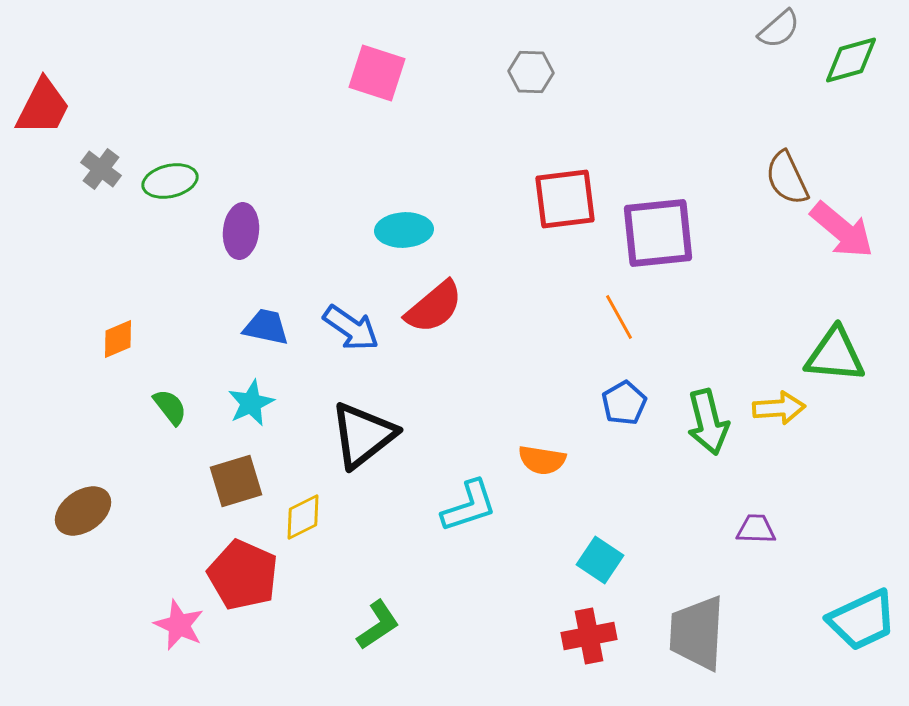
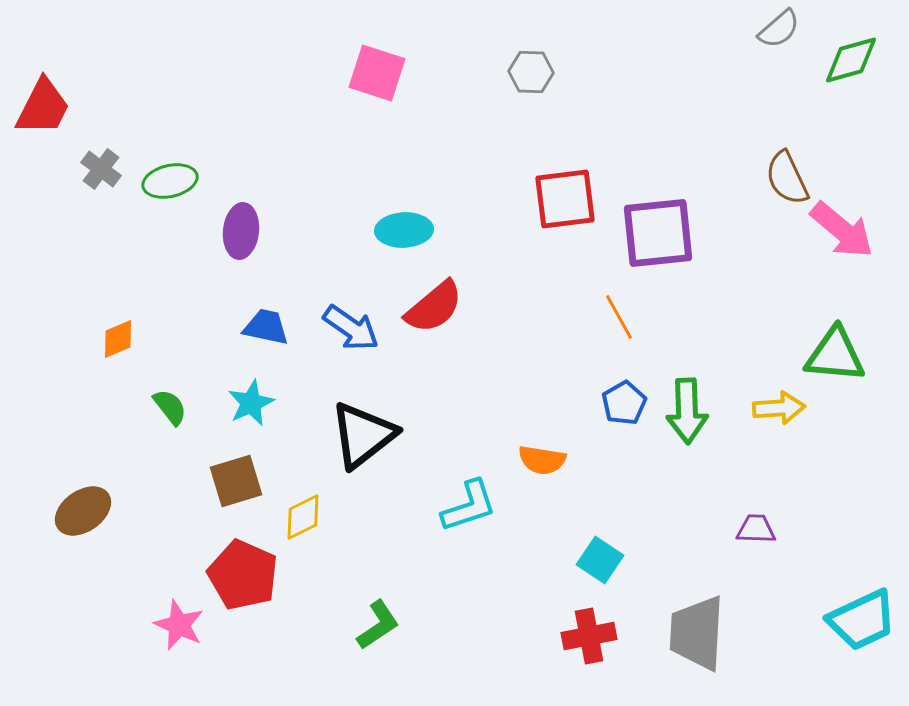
green arrow: moved 21 px left, 11 px up; rotated 12 degrees clockwise
